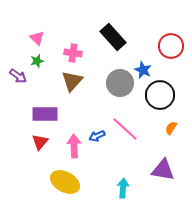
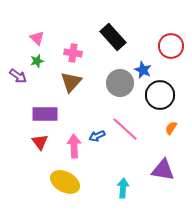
brown triangle: moved 1 px left, 1 px down
red triangle: rotated 18 degrees counterclockwise
